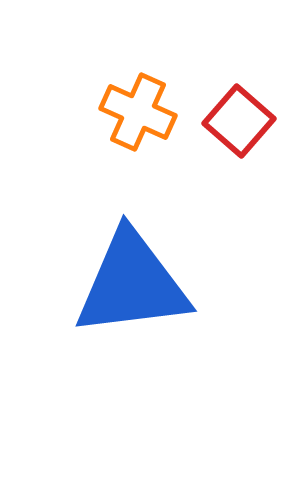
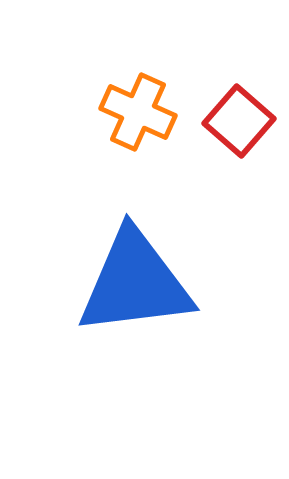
blue triangle: moved 3 px right, 1 px up
